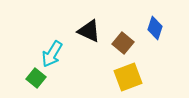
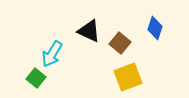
brown square: moved 3 px left
